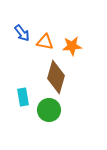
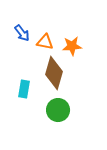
brown diamond: moved 2 px left, 4 px up
cyan rectangle: moved 1 px right, 8 px up; rotated 18 degrees clockwise
green circle: moved 9 px right
